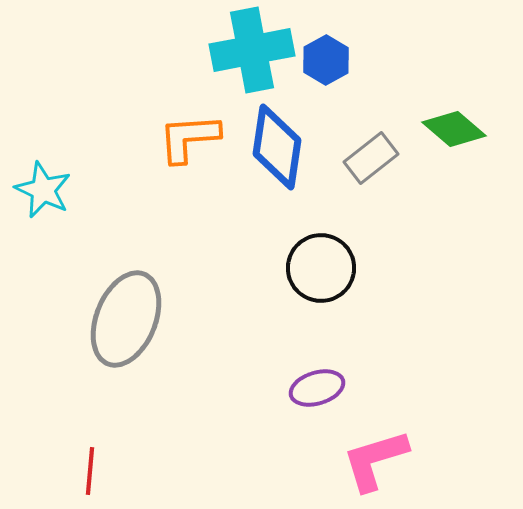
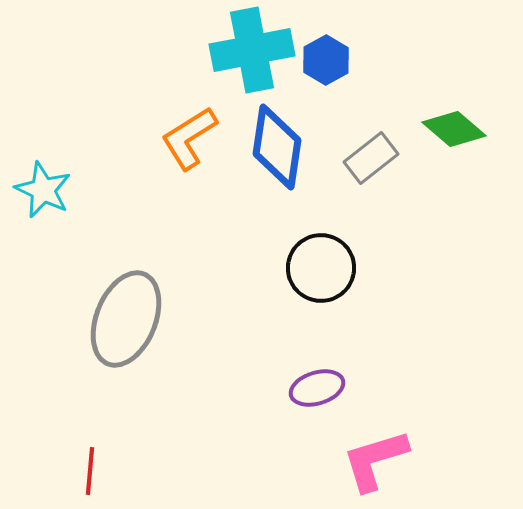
orange L-shape: rotated 28 degrees counterclockwise
